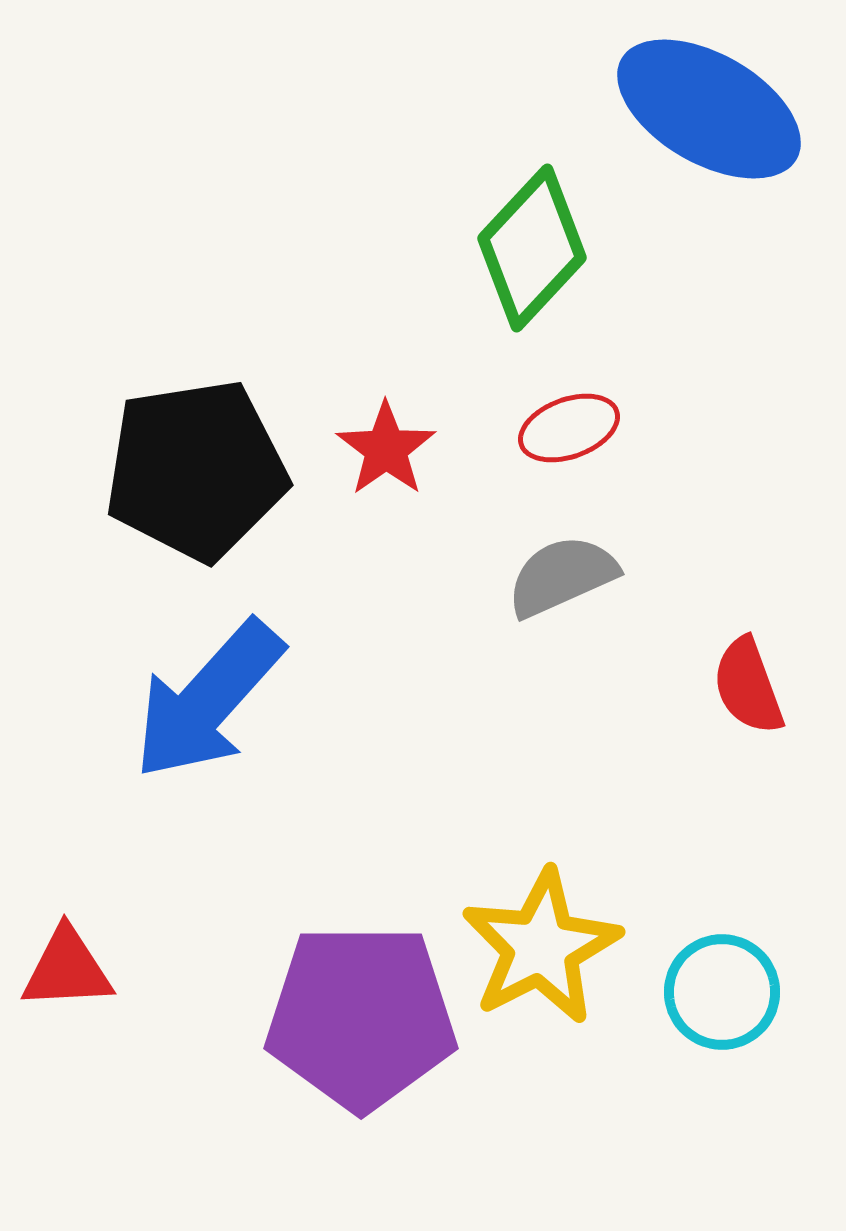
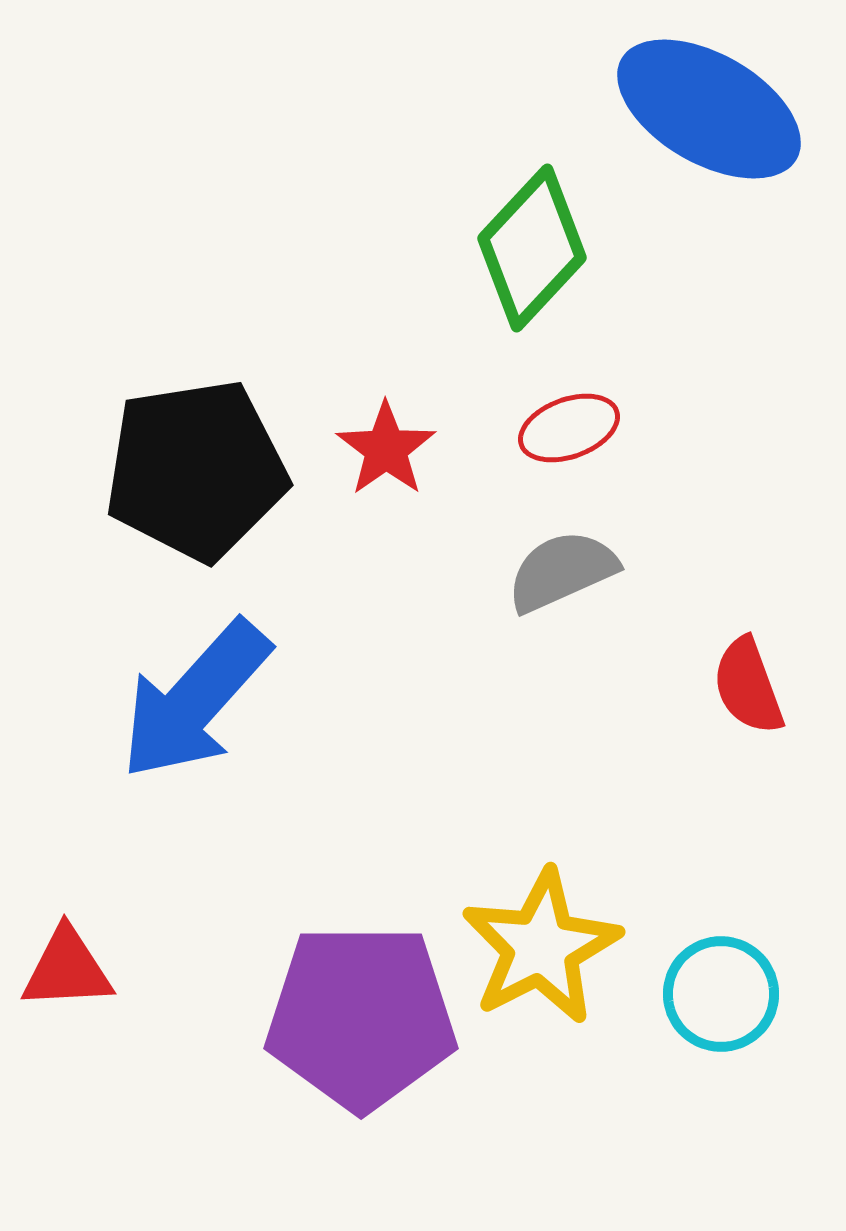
gray semicircle: moved 5 px up
blue arrow: moved 13 px left
cyan circle: moved 1 px left, 2 px down
